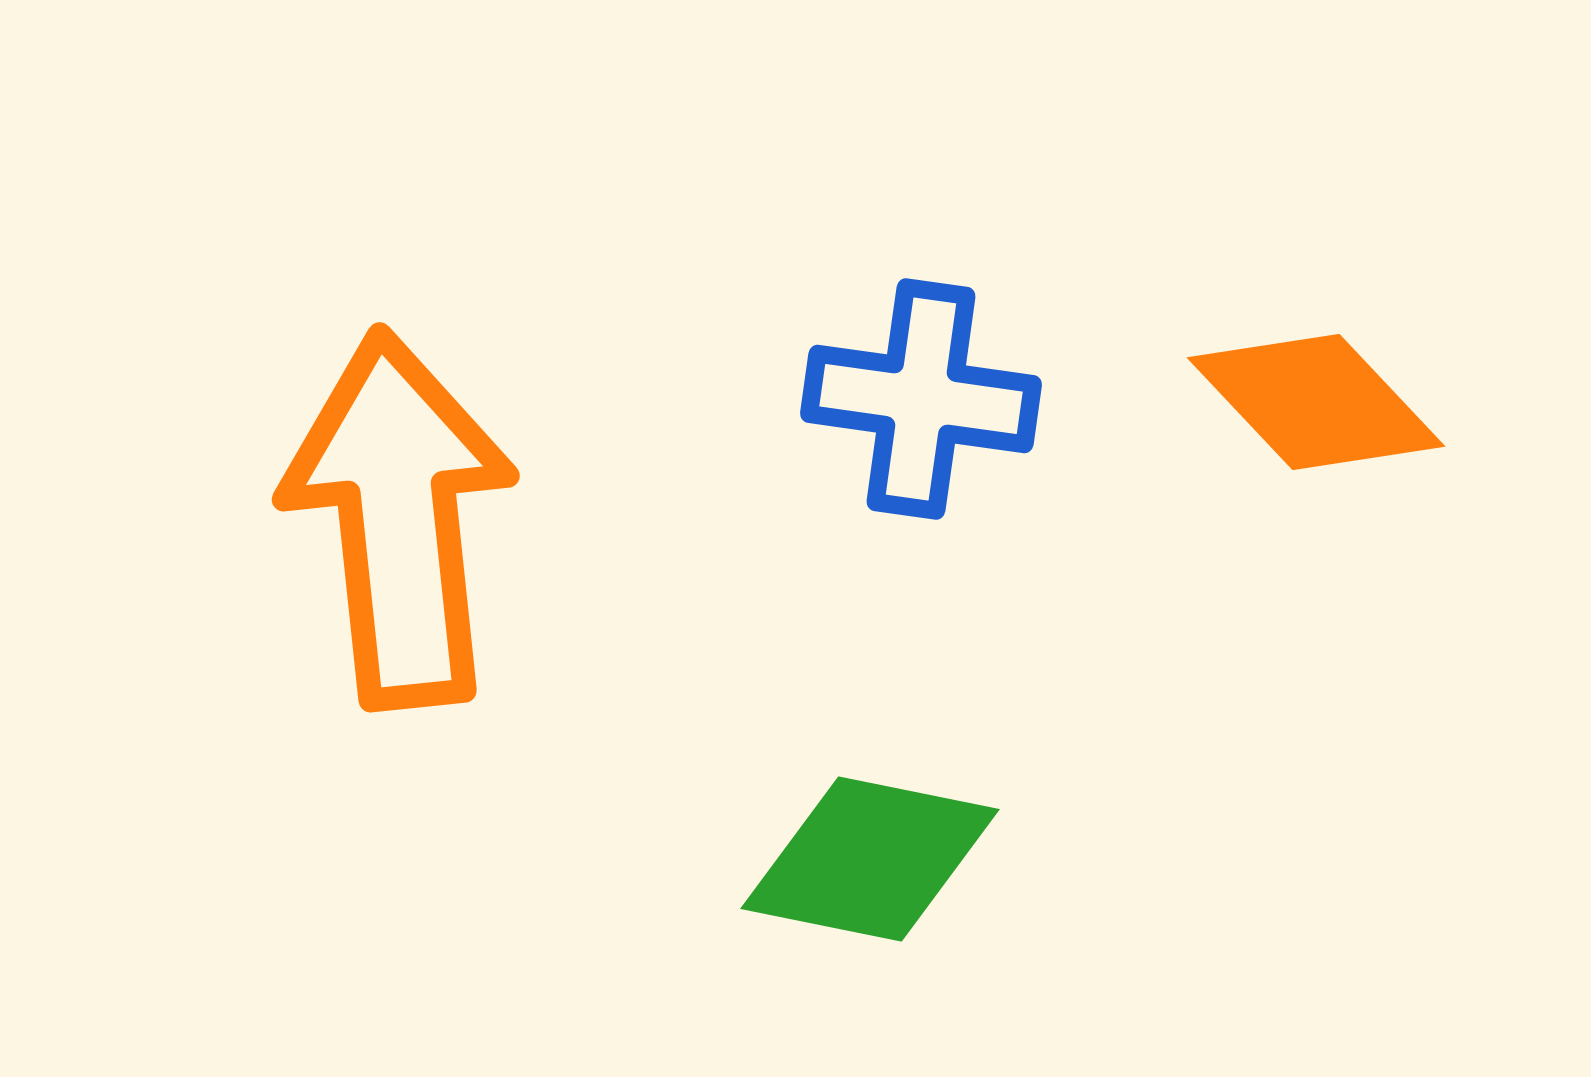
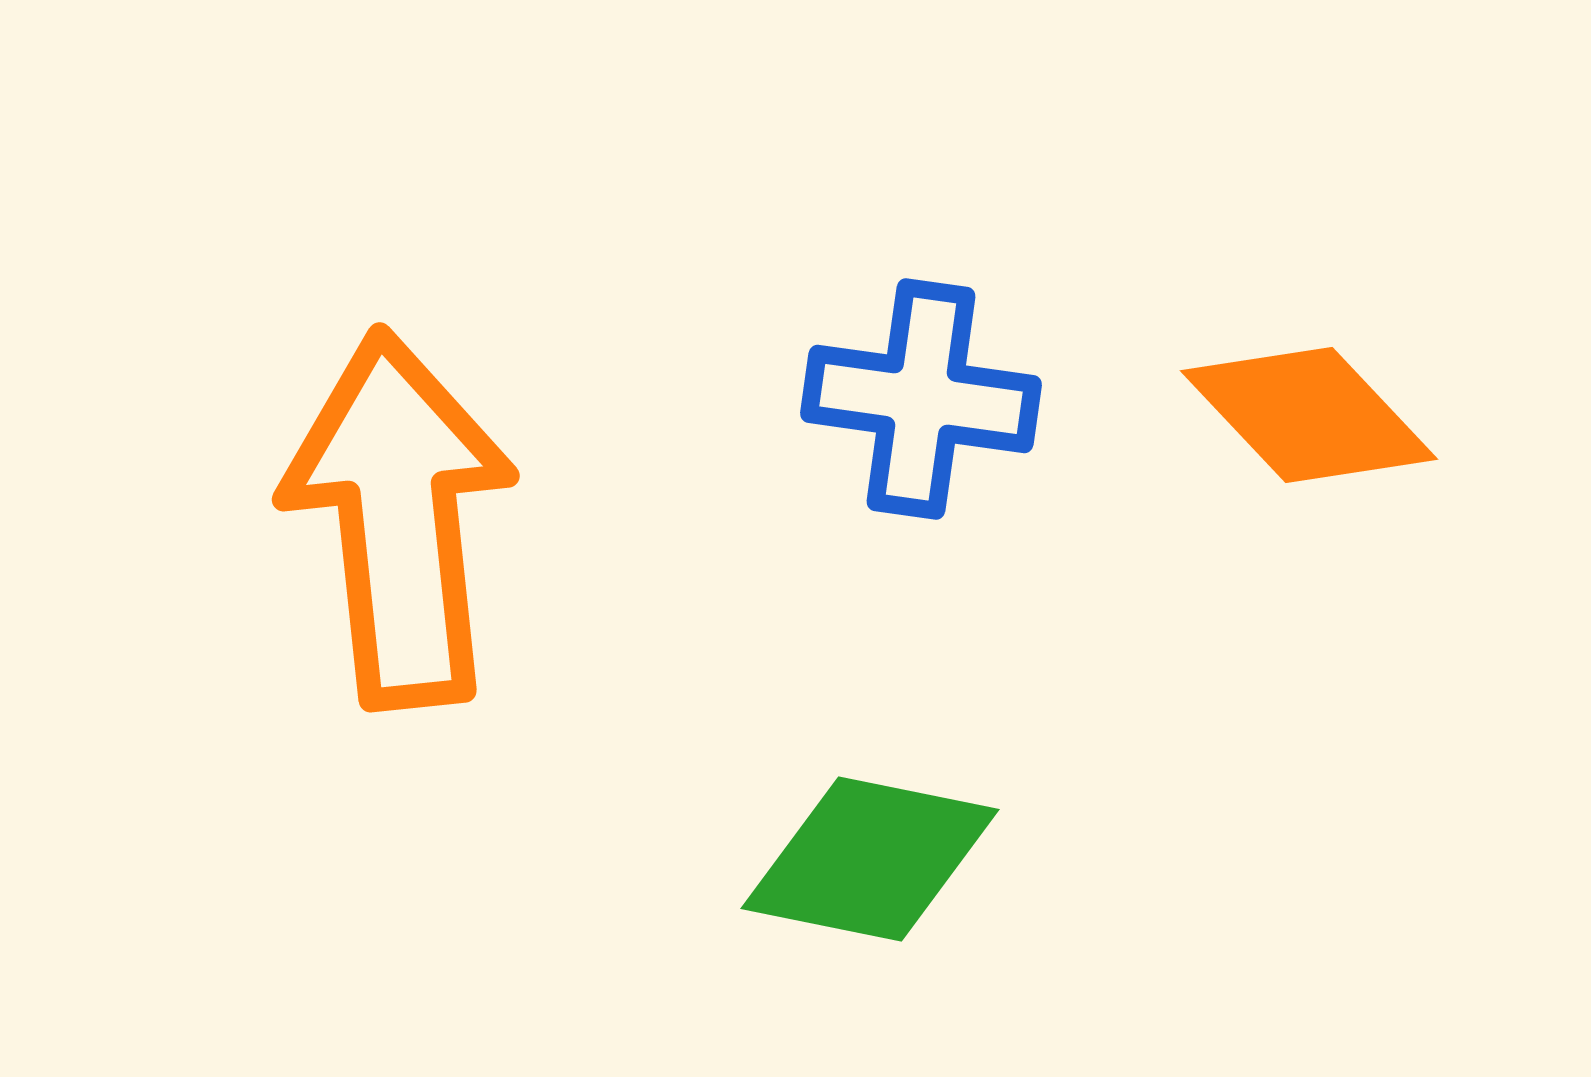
orange diamond: moved 7 px left, 13 px down
